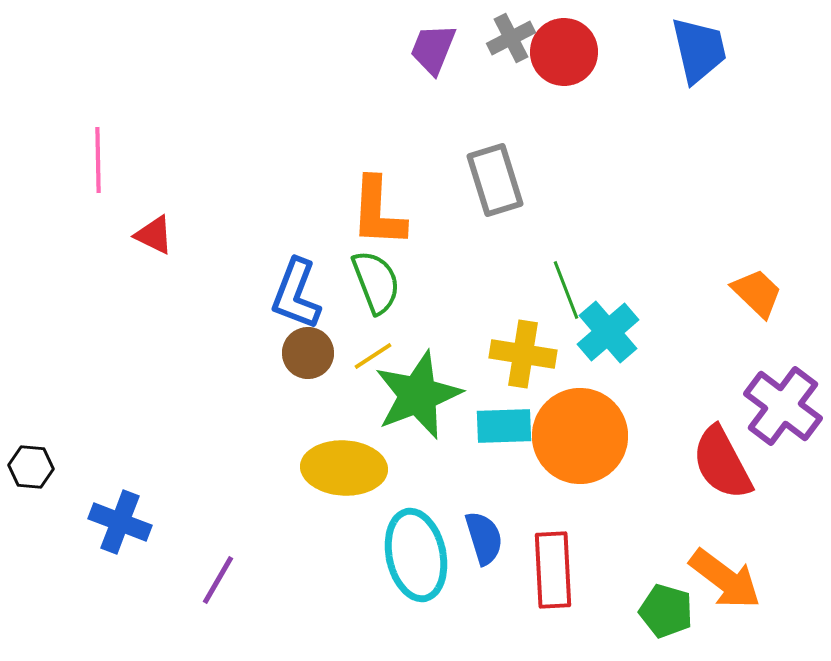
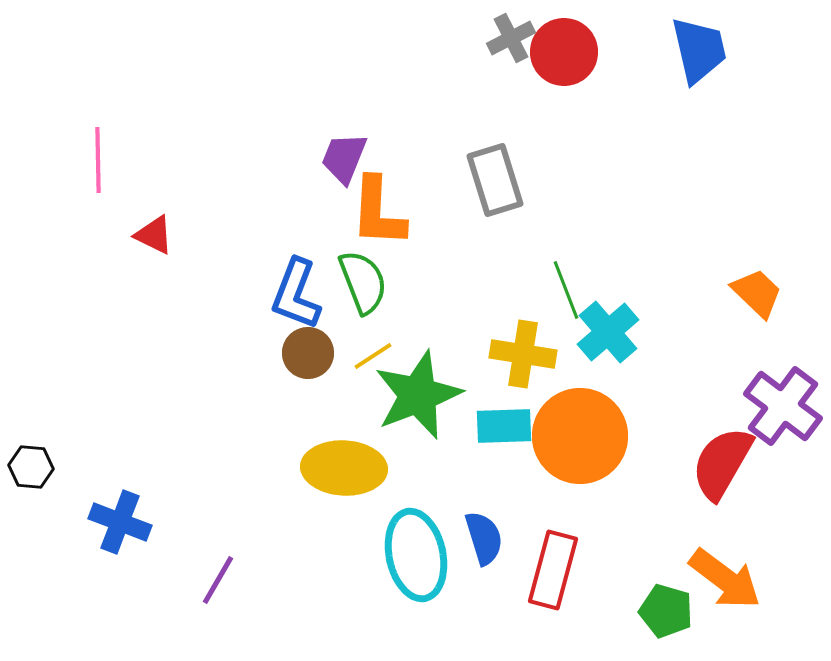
purple trapezoid: moved 89 px left, 109 px down
green semicircle: moved 13 px left
red semicircle: rotated 58 degrees clockwise
red rectangle: rotated 18 degrees clockwise
